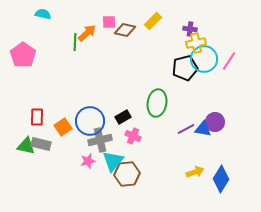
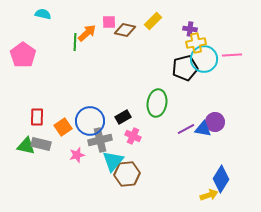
pink line: moved 3 px right, 6 px up; rotated 54 degrees clockwise
pink star: moved 11 px left, 6 px up
yellow arrow: moved 14 px right, 23 px down
